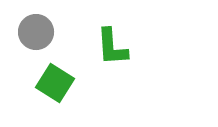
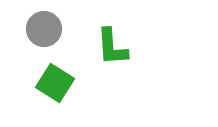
gray circle: moved 8 px right, 3 px up
